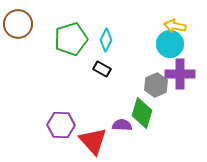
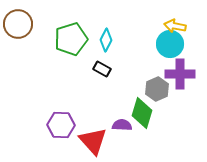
gray hexagon: moved 1 px right, 4 px down
